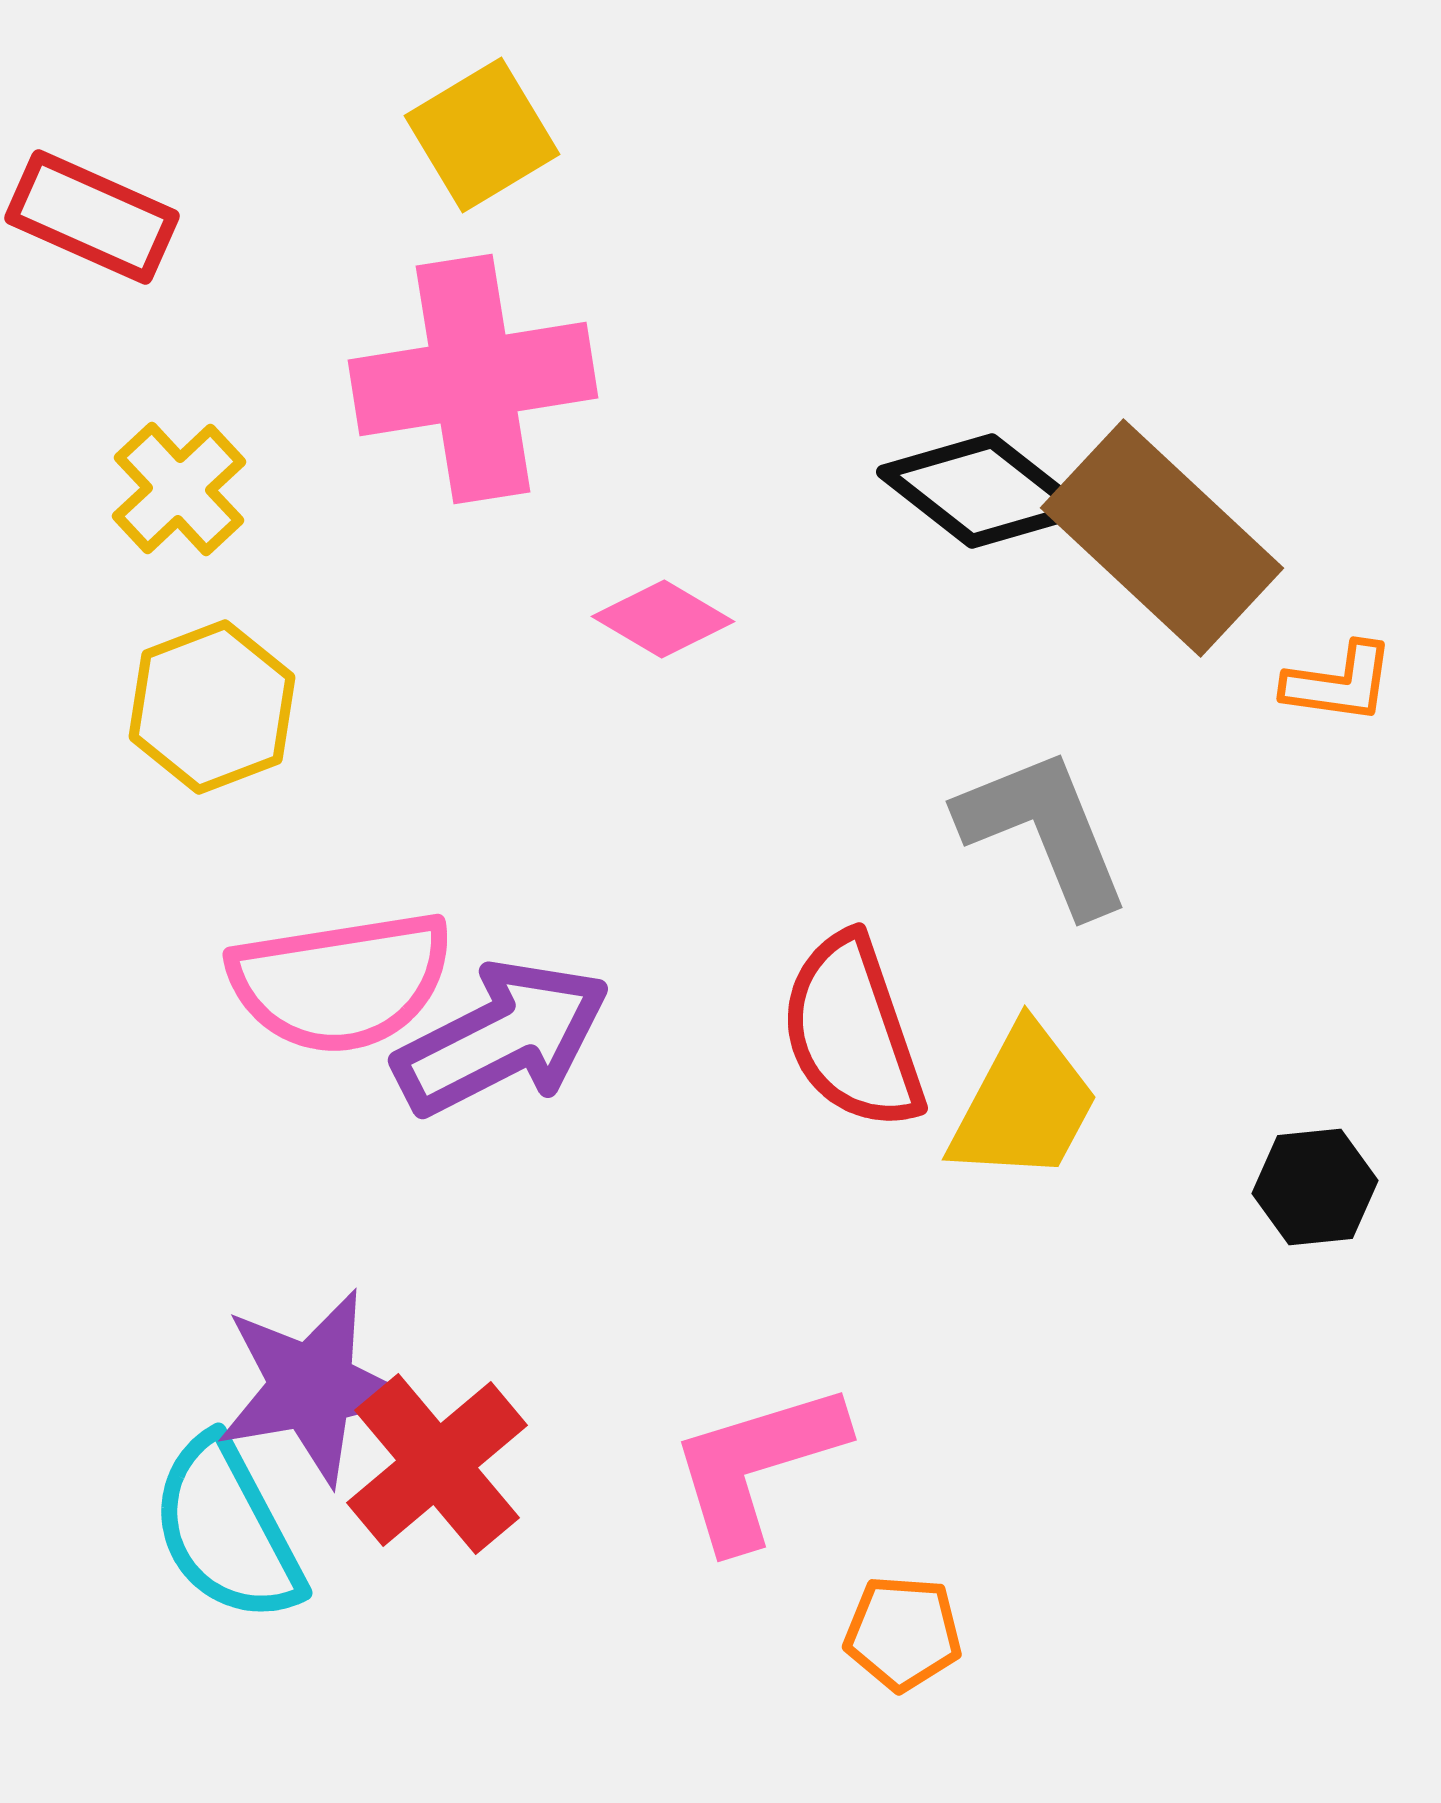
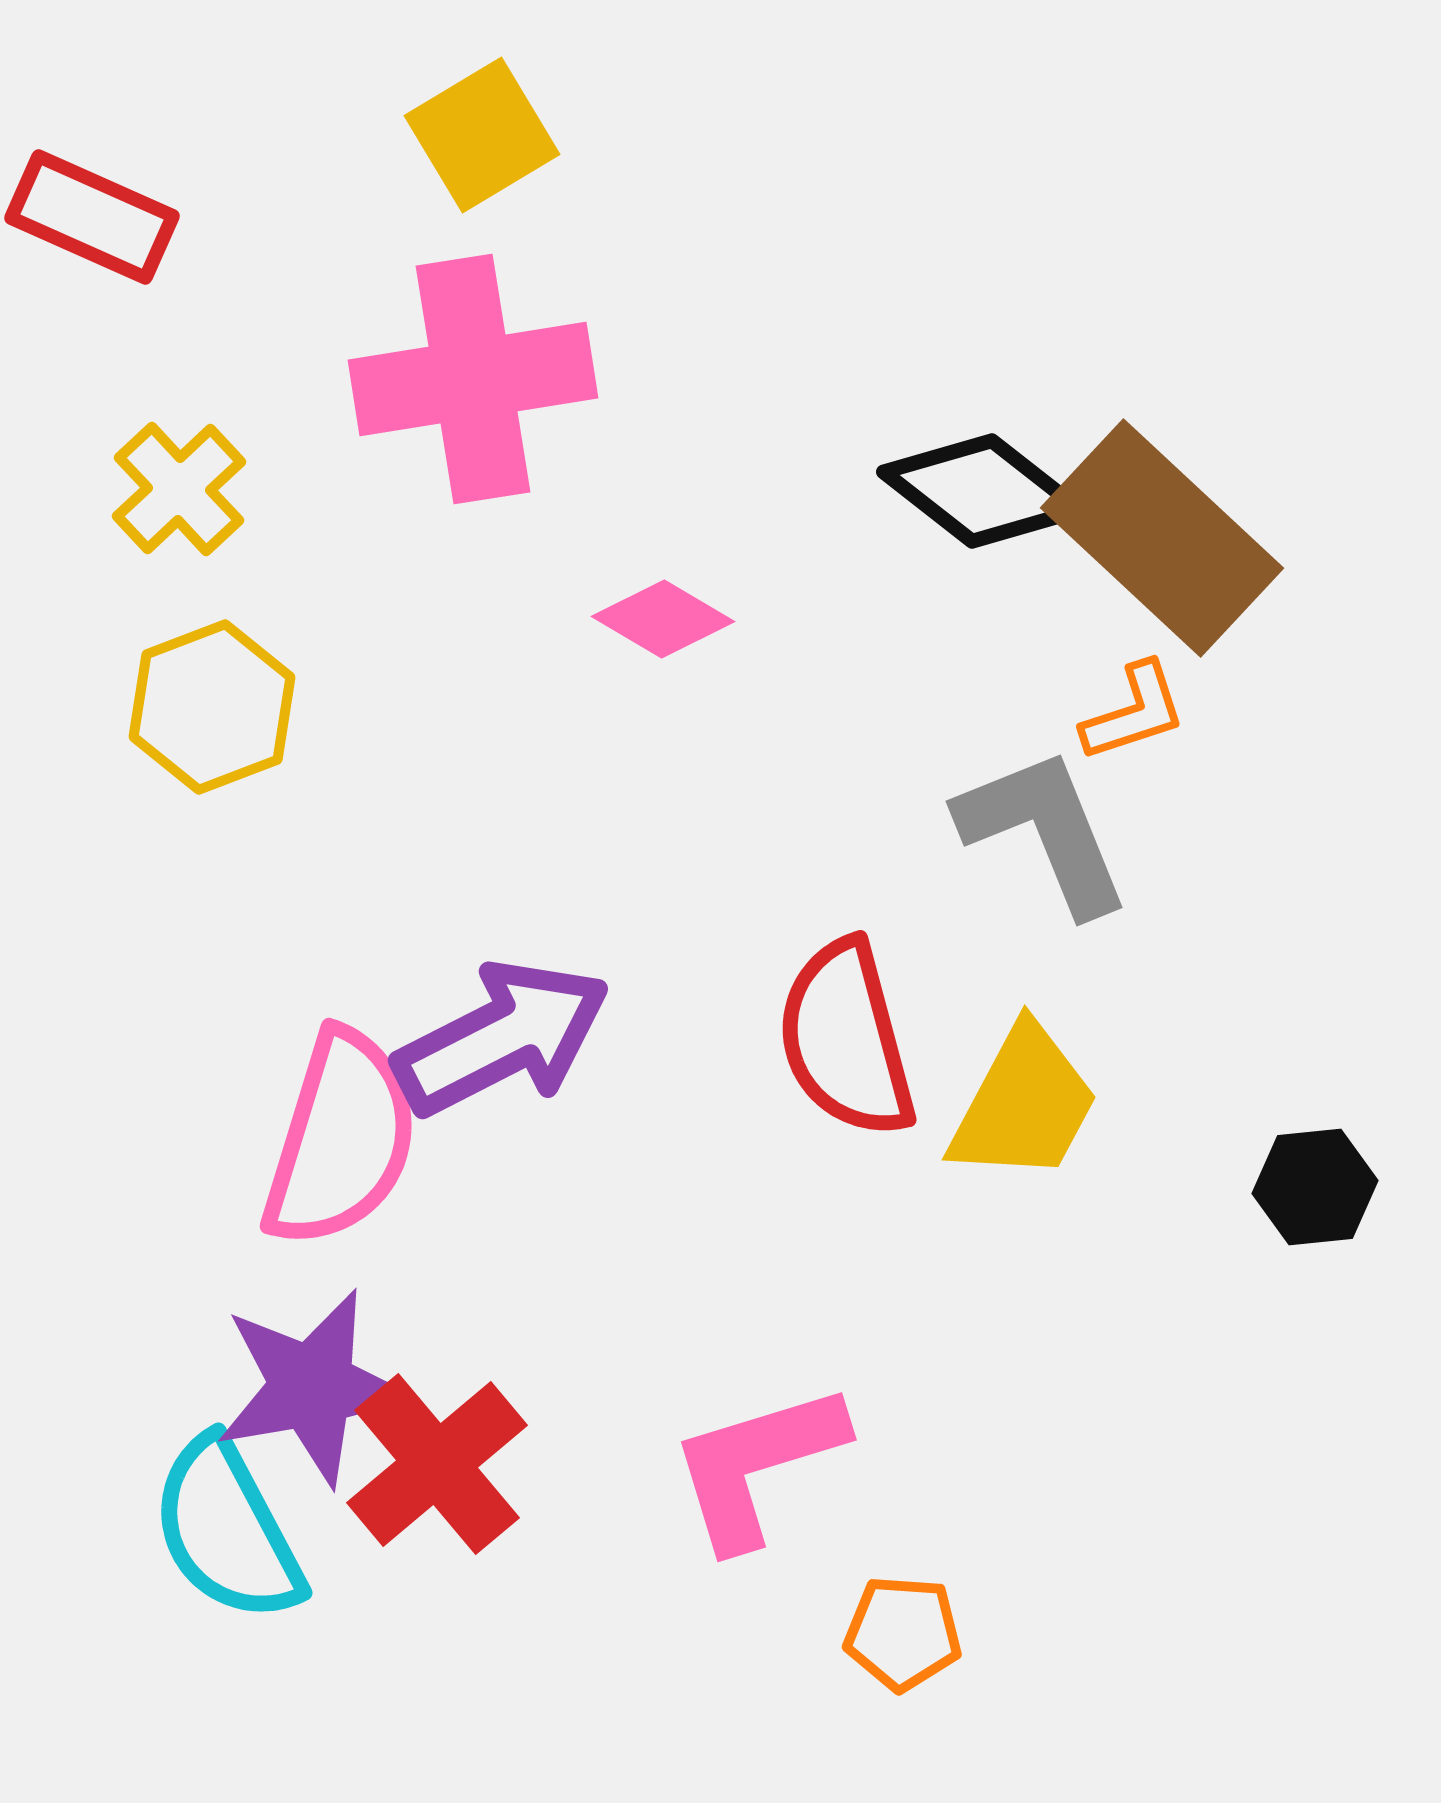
orange L-shape: moved 205 px left, 29 px down; rotated 26 degrees counterclockwise
pink semicircle: moved 157 px down; rotated 64 degrees counterclockwise
red semicircle: moved 6 px left, 7 px down; rotated 4 degrees clockwise
